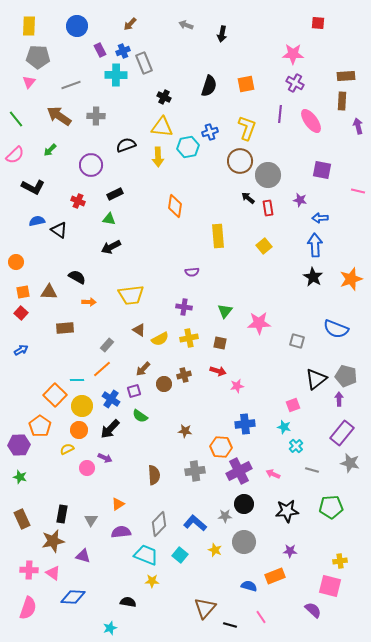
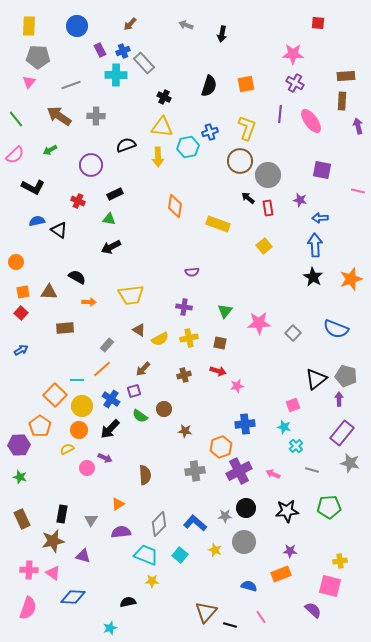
gray rectangle at (144, 63): rotated 20 degrees counterclockwise
green arrow at (50, 150): rotated 16 degrees clockwise
yellow rectangle at (218, 236): moved 12 px up; rotated 65 degrees counterclockwise
gray square at (297, 341): moved 4 px left, 8 px up; rotated 28 degrees clockwise
brown circle at (164, 384): moved 25 px down
orange hexagon at (221, 447): rotated 25 degrees counterclockwise
brown semicircle at (154, 475): moved 9 px left
black circle at (244, 504): moved 2 px right, 4 px down
green pentagon at (331, 507): moved 2 px left
orange rectangle at (275, 576): moved 6 px right, 2 px up
black semicircle at (128, 602): rotated 21 degrees counterclockwise
brown triangle at (205, 608): moved 1 px right, 4 px down
